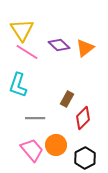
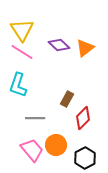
pink line: moved 5 px left
